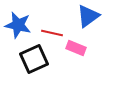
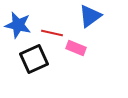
blue triangle: moved 2 px right
